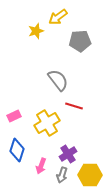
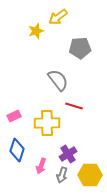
gray pentagon: moved 7 px down
yellow cross: rotated 30 degrees clockwise
